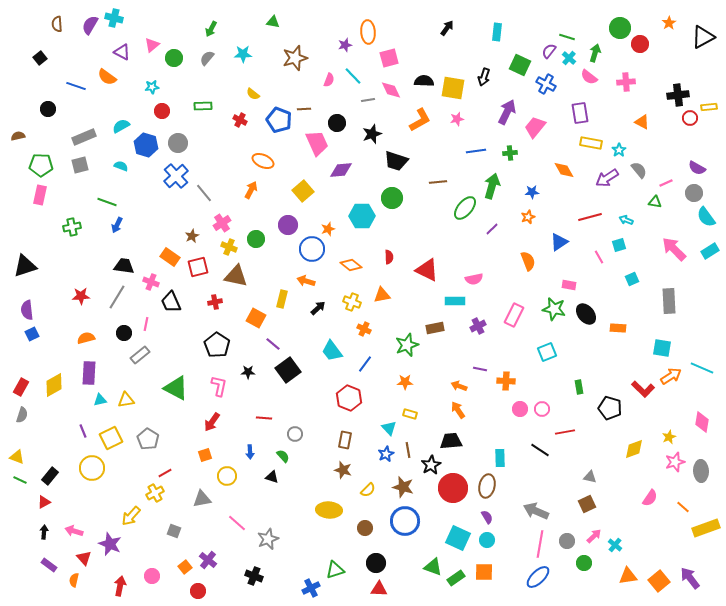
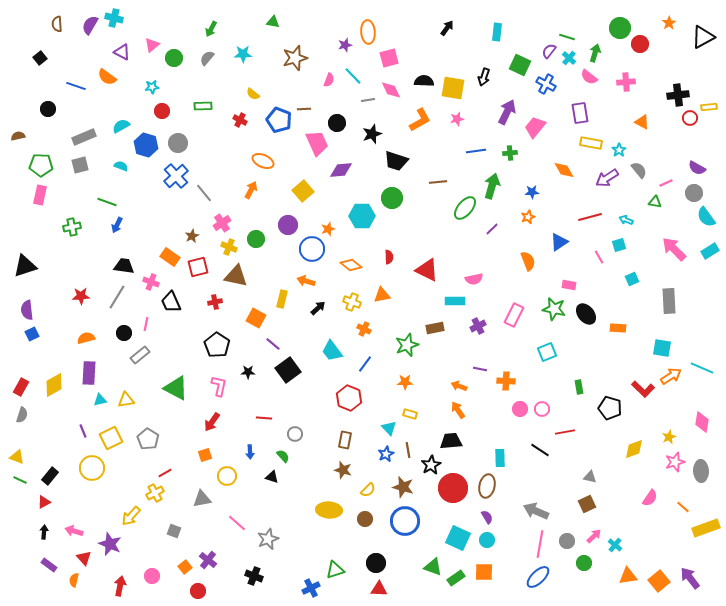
brown circle at (365, 528): moved 9 px up
